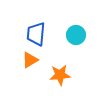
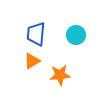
orange triangle: moved 2 px right, 1 px down
